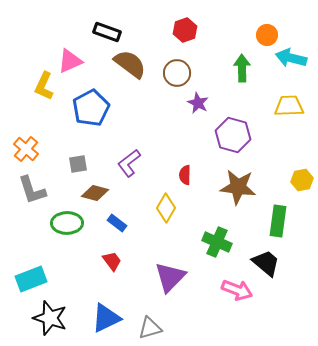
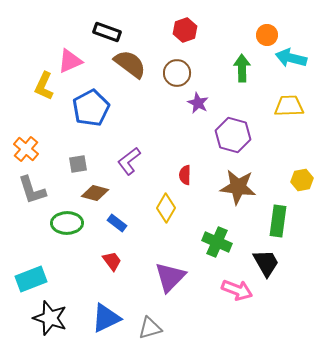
purple L-shape: moved 2 px up
black trapezoid: rotated 20 degrees clockwise
